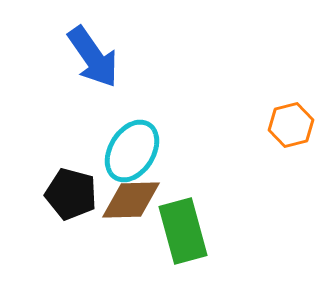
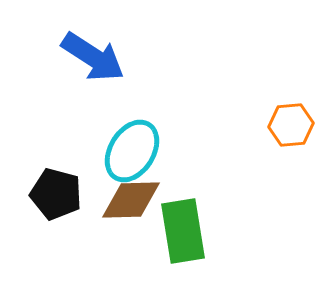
blue arrow: rotated 22 degrees counterclockwise
orange hexagon: rotated 9 degrees clockwise
black pentagon: moved 15 px left
green rectangle: rotated 6 degrees clockwise
